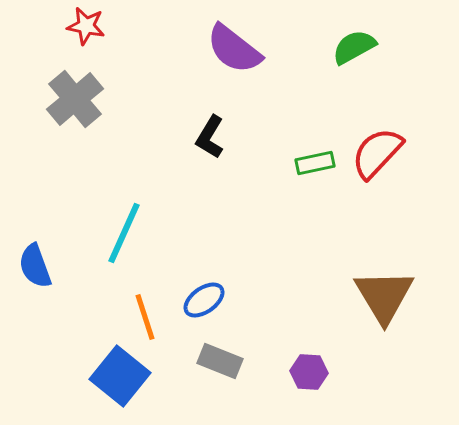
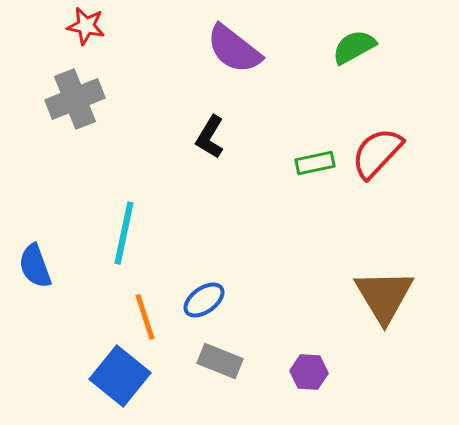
gray cross: rotated 18 degrees clockwise
cyan line: rotated 12 degrees counterclockwise
